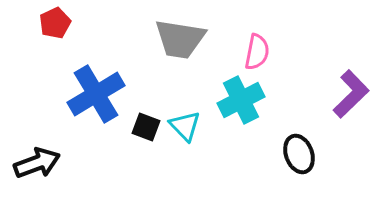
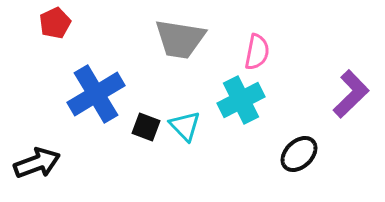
black ellipse: rotated 66 degrees clockwise
